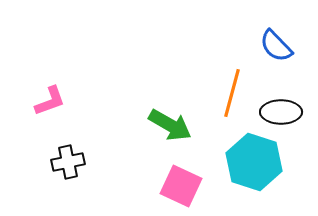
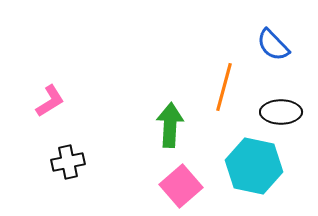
blue semicircle: moved 3 px left, 1 px up
orange line: moved 8 px left, 6 px up
pink L-shape: rotated 12 degrees counterclockwise
green arrow: rotated 117 degrees counterclockwise
cyan hexagon: moved 4 px down; rotated 6 degrees counterclockwise
pink square: rotated 24 degrees clockwise
